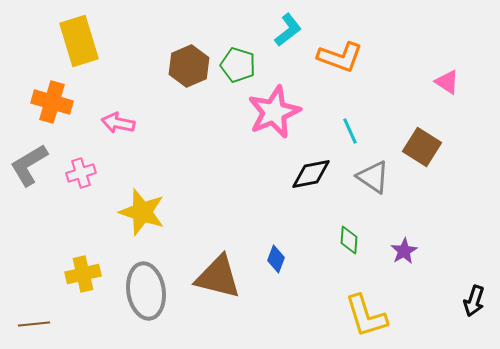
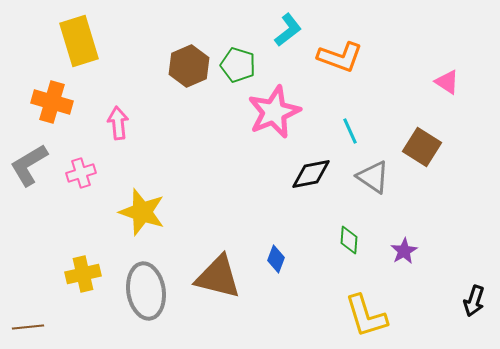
pink arrow: rotated 72 degrees clockwise
brown line: moved 6 px left, 3 px down
